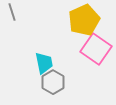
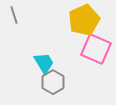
gray line: moved 2 px right, 3 px down
pink square: rotated 12 degrees counterclockwise
cyan trapezoid: rotated 20 degrees counterclockwise
